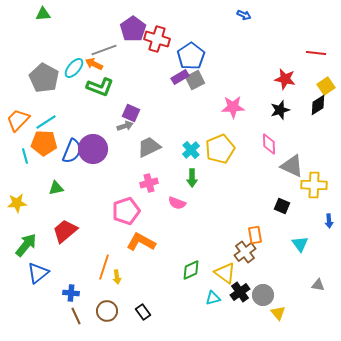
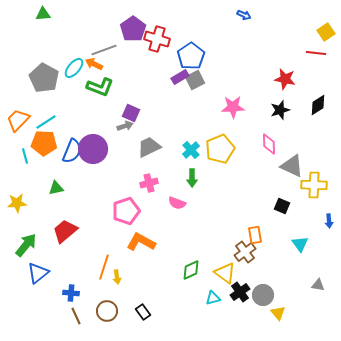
yellow square at (326, 86): moved 54 px up
